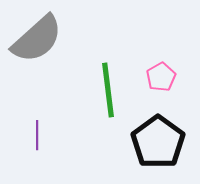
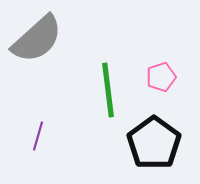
pink pentagon: rotated 12 degrees clockwise
purple line: moved 1 px right, 1 px down; rotated 16 degrees clockwise
black pentagon: moved 4 px left, 1 px down
